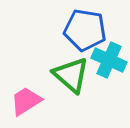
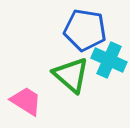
pink trapezoid: rotated 64 degrees clockwise
